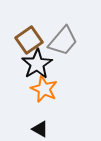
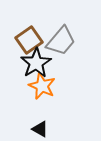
gray trapezoid: moved 2 px left
black star: moved 1 px left, 1 px up
orange star: moved 2 px left, 3 px up
